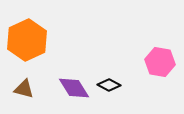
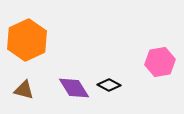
pink hexagon: rotated 20 degrees counterclockwise
brown triangle: moved 1 px down
